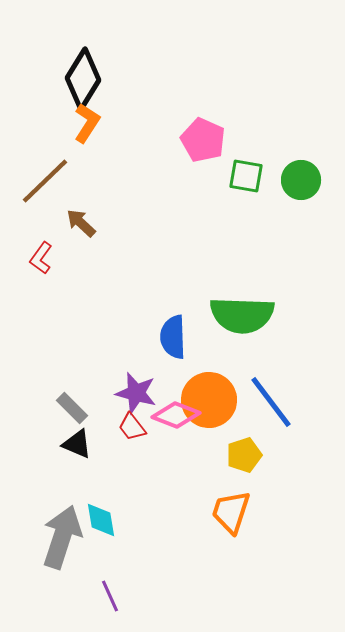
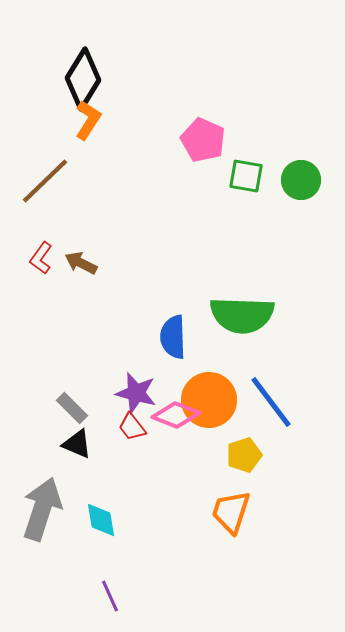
orange L-shape: moved 1 px right, 3 px up
brown arrow: moved 40 px down; rotated 16 degrees counterclockwise
gray arrow: moved 20 px left, 28 px up
